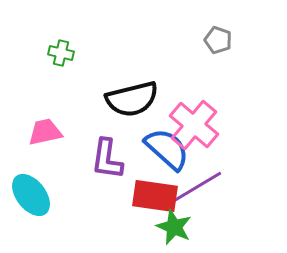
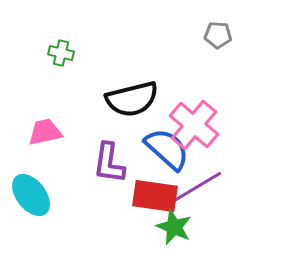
gray pentagon: moved 5 px up; rotated 16 degrees counterclockwise
purple L-shape: moved 2 px right, 4 px down
